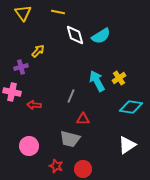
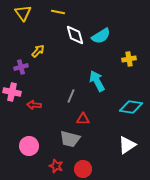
yellow cross: moved 10 px right, 19 px up; rotated 24 degrees clockwise
